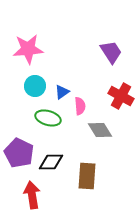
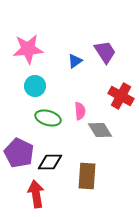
purple trapezoid: moved 6 px left
blue triangle: moved 13 px right, 31 px up
pink semicircle: moved 5 px down
black diamond: moved 1 px left
red arrow: moved 4 px right, 1 px up
